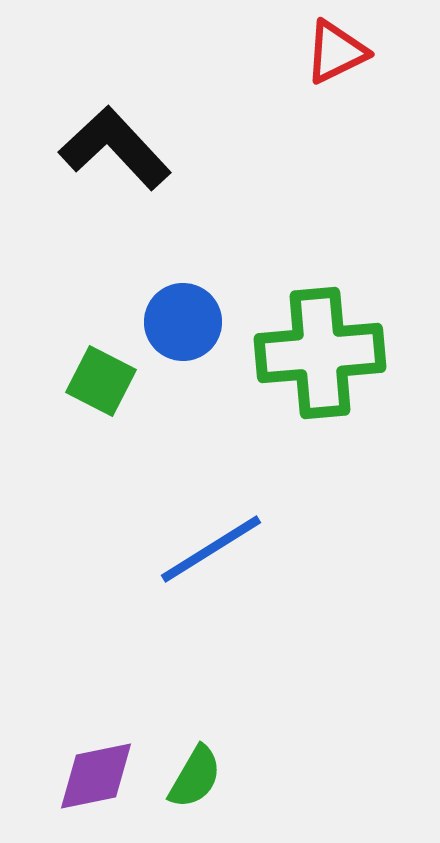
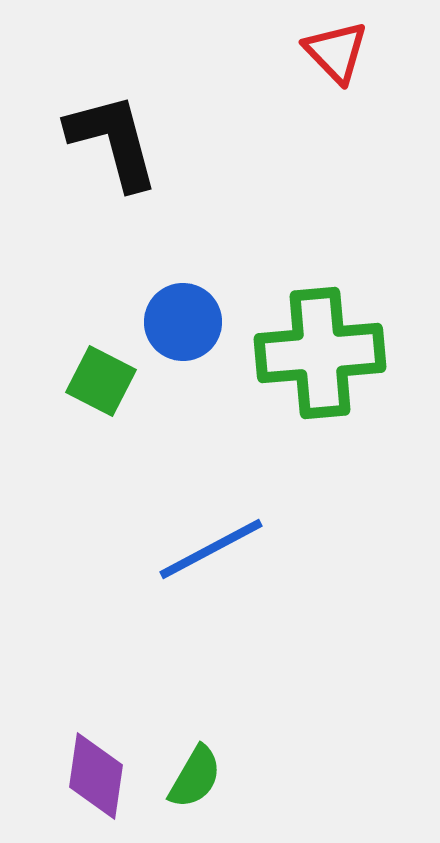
red triangle: rotated 48 degrees counterclockwise
black L-shape: moved 2 px left, 7 px up; rotated 28 degrees clockwise
blue line: rotated 4 degrees clockwise
purple diamond: rotated 70 degrees counterclockwise
